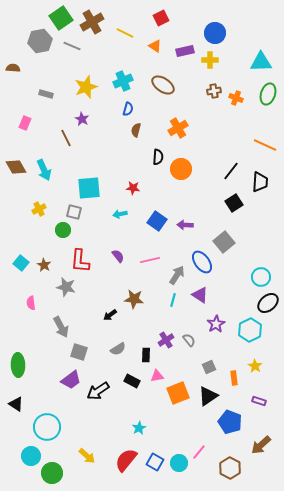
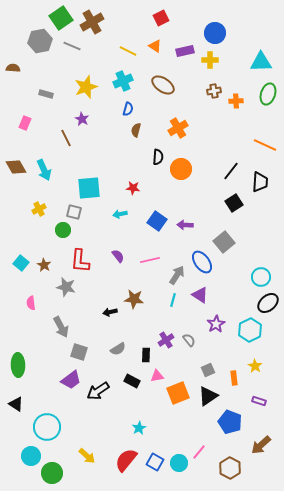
yellow line at (125, 33): moved 3 px right, 18 px down
orange cross at (236, 98): moved 3 px down; rotated 24 degrees counterclockwise
black arrow at (110, 315): moved 3 px up; rotated 24 degrees clockwise
gray square at (209, 367): moved 1 px left, 3 px down
